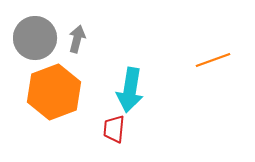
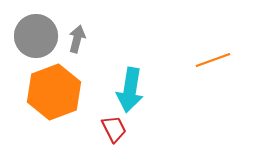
gray circle: moved 1 px right, 2 px up
red trapezoid: rotated 148 degrees clockwise
